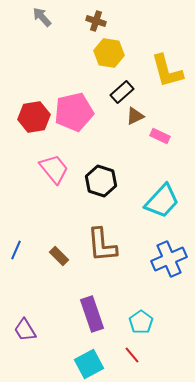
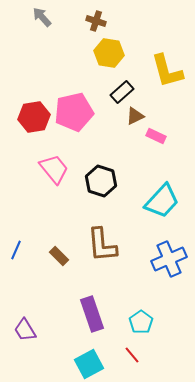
pink rectangle: moved 4 px left
